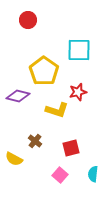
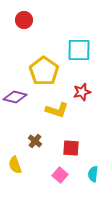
red circle: moved 4 px left
red star: moved 4 px right
purple diamond: moved 3 px left, 1 px down
red square: rotated 18 degrees clockwise
yellow semicircle: moved 1 px right, 6 px down; rotated 42 degrees clockwise
